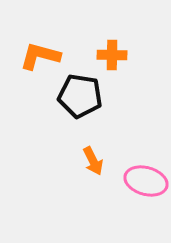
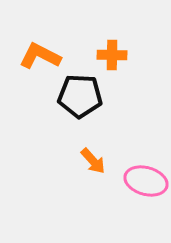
orange L-shape: rotated 12 degrees clockwise
black pentagon: rotated 6 degrees counterclockwise
orange arrow: rotated 16 degrees counterclockwise
